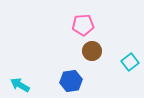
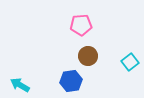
pink pentagon: moved 2 px left
brown circle: moved 4 px left, 5 px down
